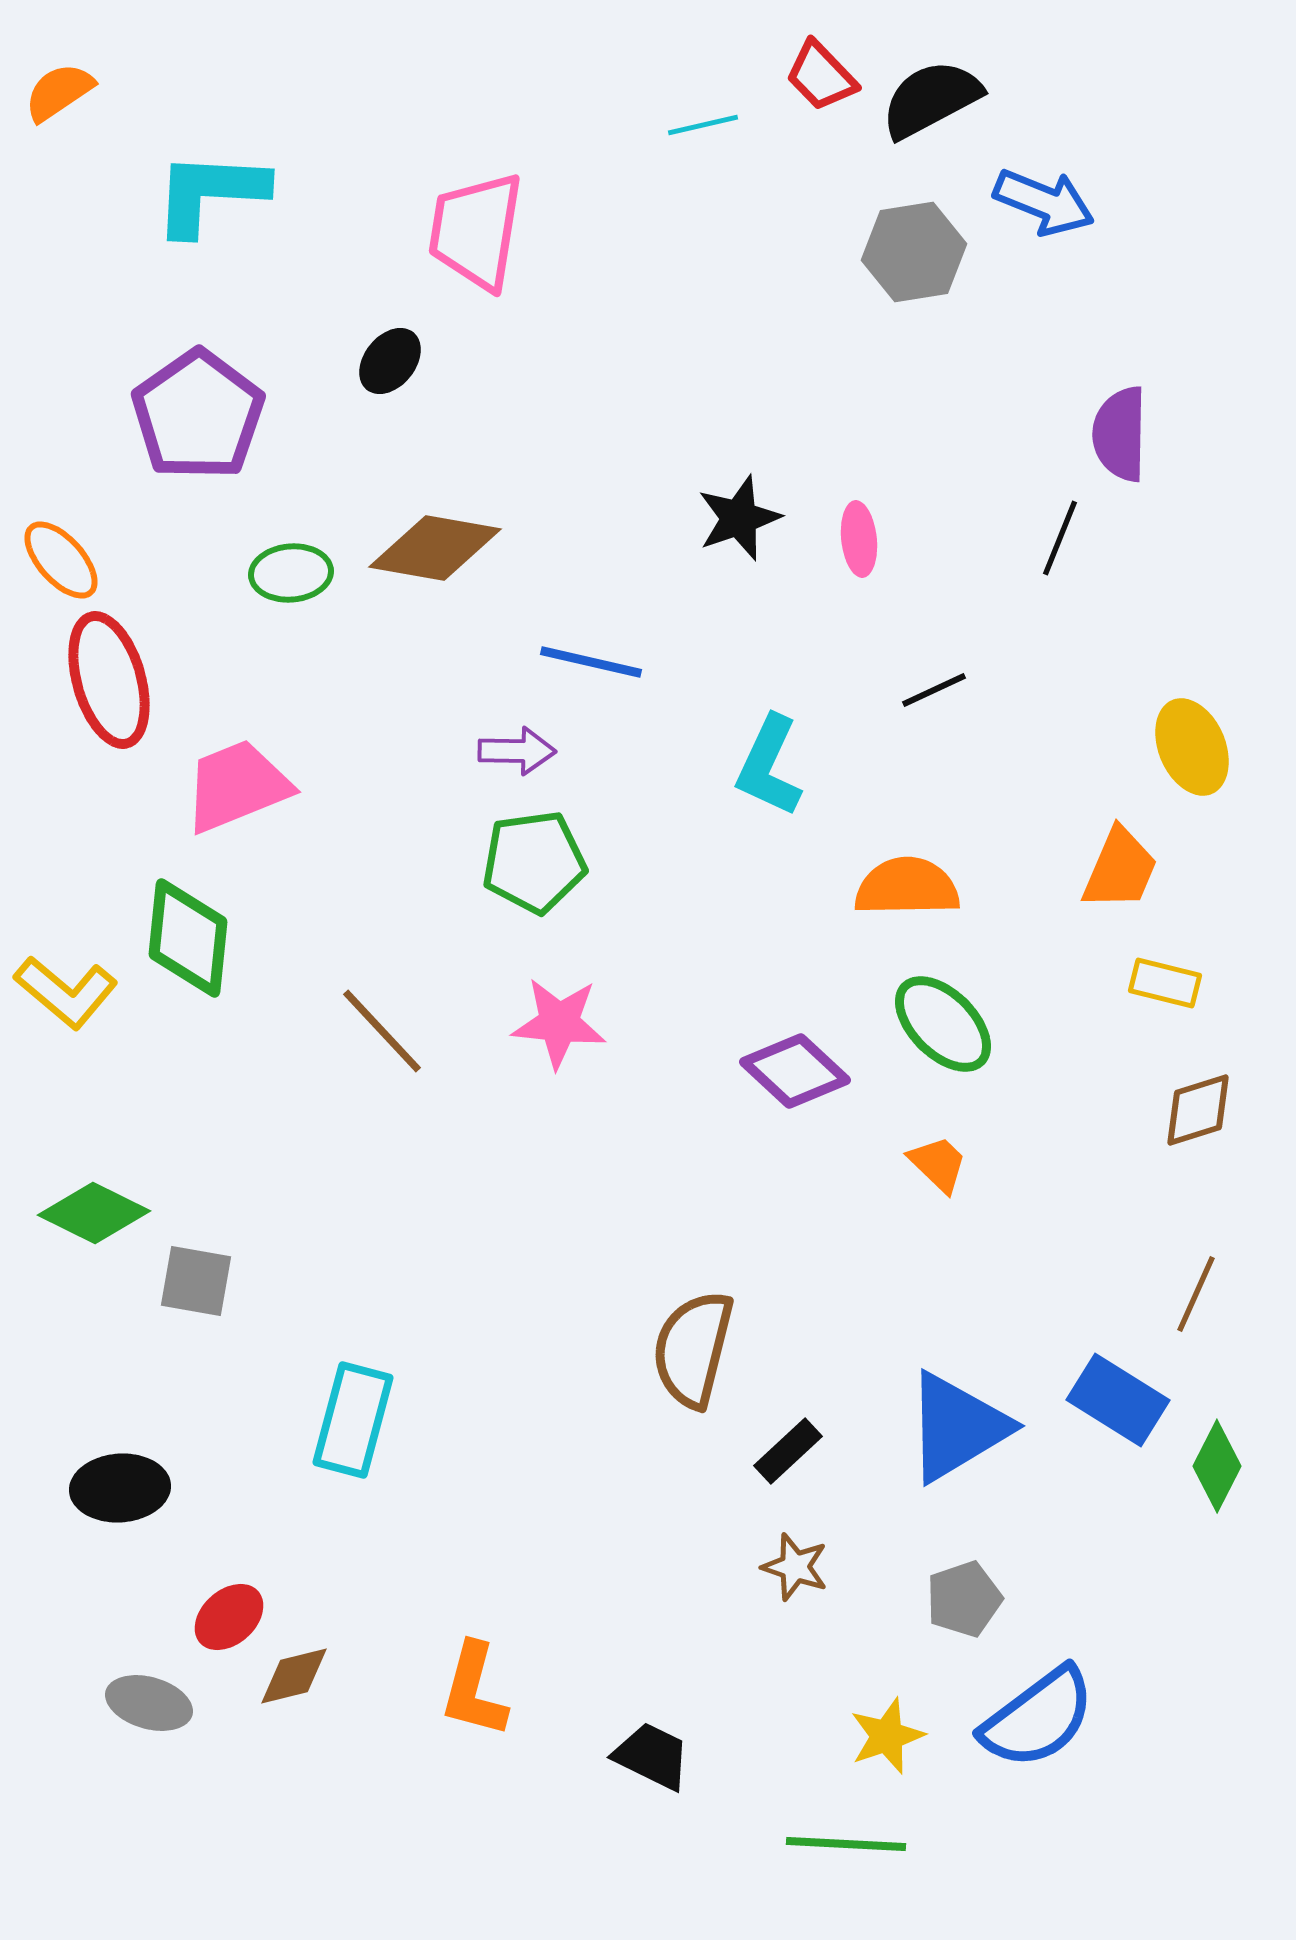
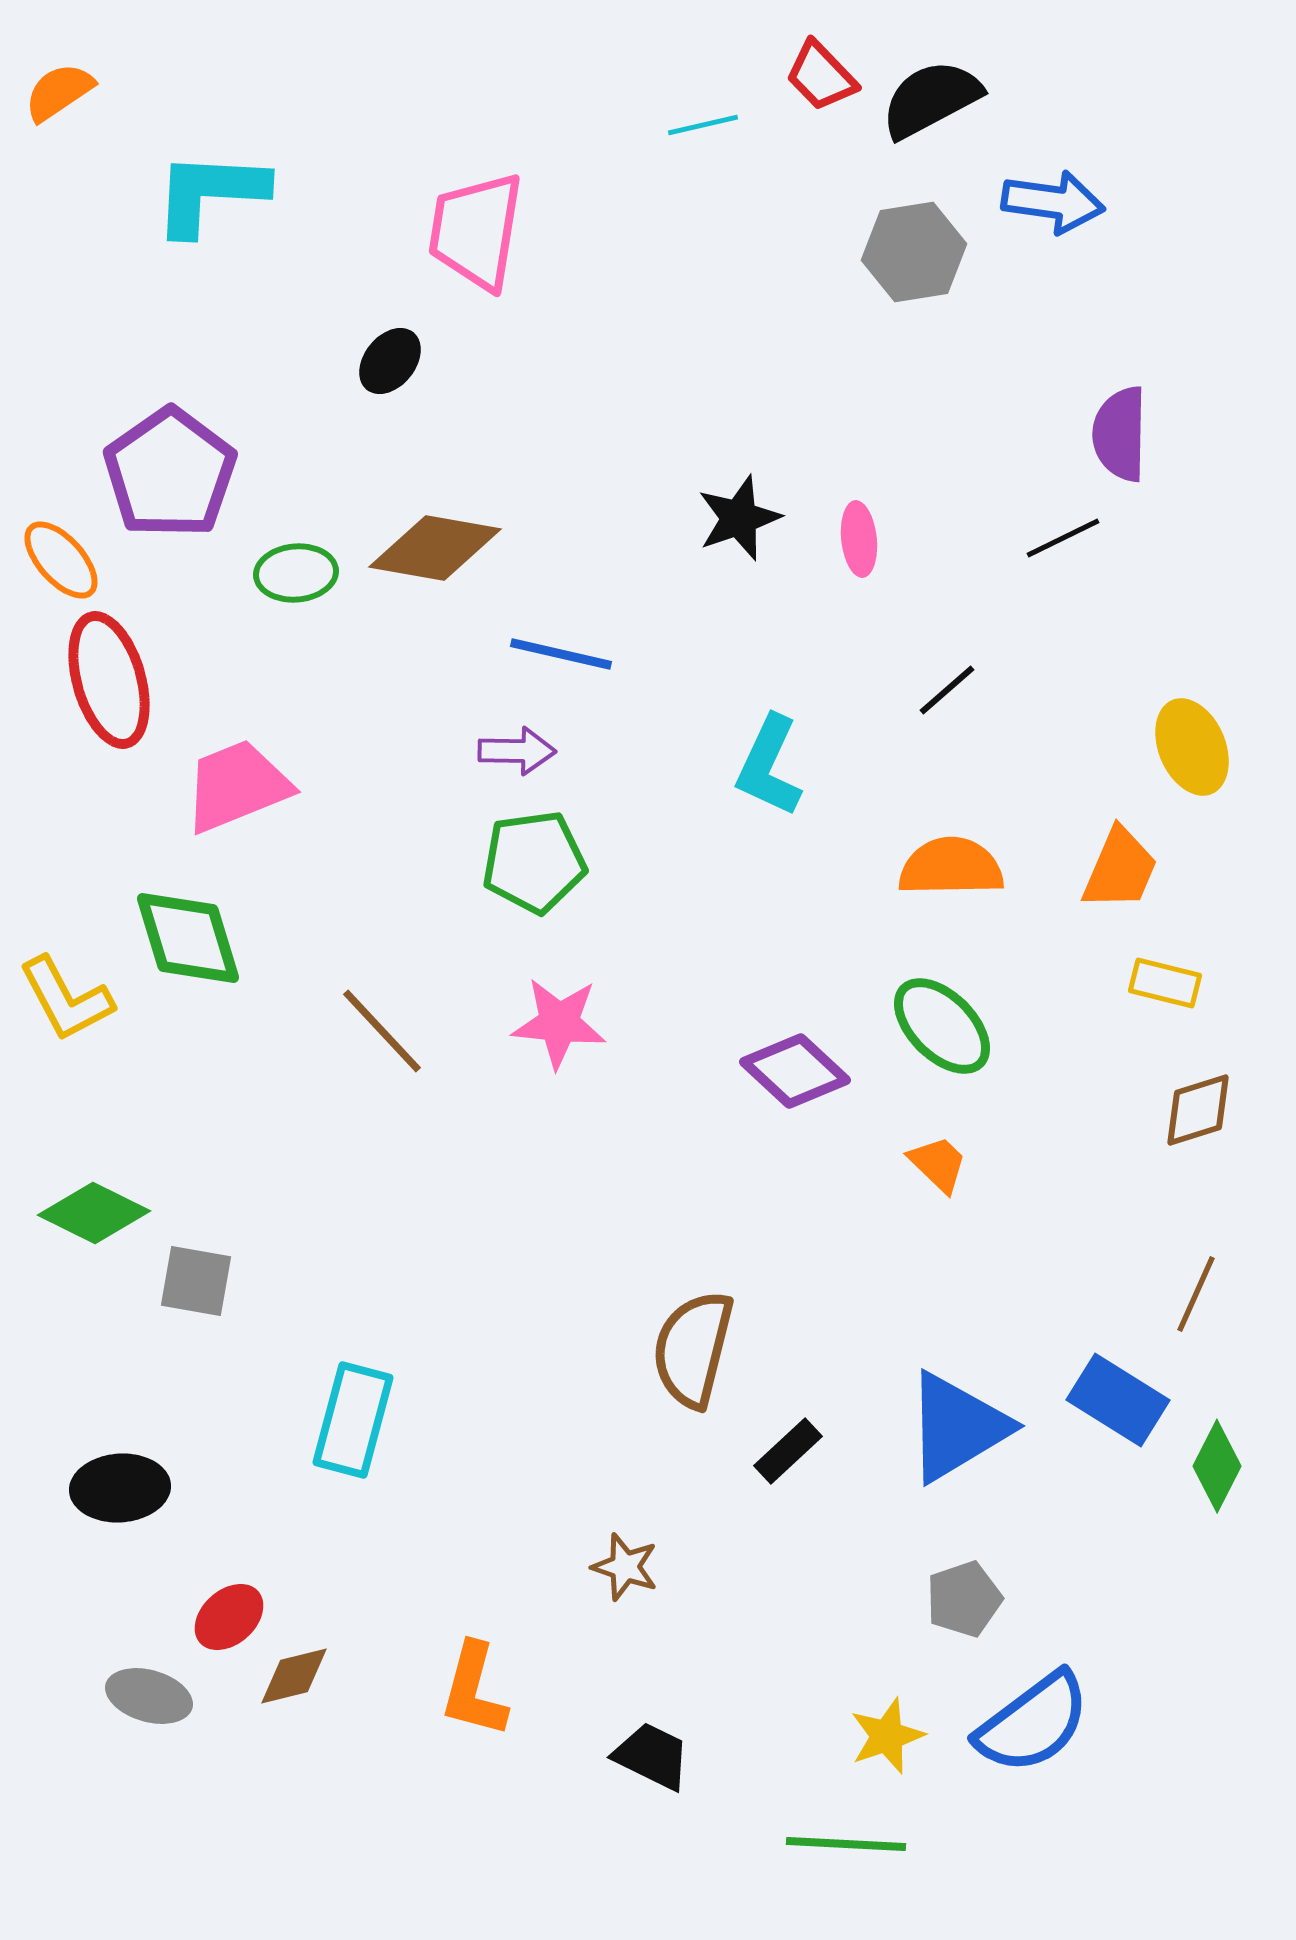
blue arrow at (1044, 202): moved 9 px right; rotated 14 degrees counterclockwise
purple pentagon at (198, 415): moved 28 px left, 58 px down
black line at (1060, 538): moved 3 px right; rotated 42 degrees clockwise
green ellipse at (291, 573): moved 5 px right
blue line at (591, 662): moved 30 px left, 8 px up
black line at (934, 690): moved 13 px right; rotated 16 degrees counterclockwise
orange semicircle at (907, 887): moved 44 px right, 20 px up
green diamond at (188, 938): rotated 23 degrees counterclockwise
yellow L-shape at (66, 992): moved 7 px down; rotated 22 degrees clockwise
green ellipse at (943, 1024): moved 1 px left, 2 px down
brown star at (795, 1567): moved 170 px left
gray ellipse at (149, 1703): moved 7 px up
blue semicircle at (1038, 1718): moved 5 px left, 5 px down
